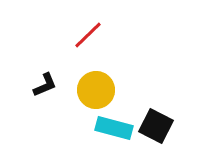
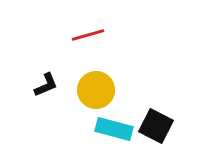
red line: rotated 28 degrees clockwise
black L-shape: moved 1 px right
cyan rectangle: moved 1 px down
